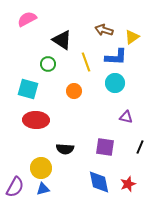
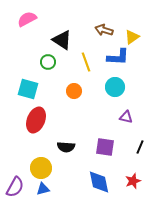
blue L-shape: moved 2 px right
green circle: moved 2 px up
cyan circle: moved 4 px down
red ellipse: rotated 70 degrees counterclockwise
black semicircle: moved 1 px right, 2 px up
red star: moved 5 px right, 3 px up
